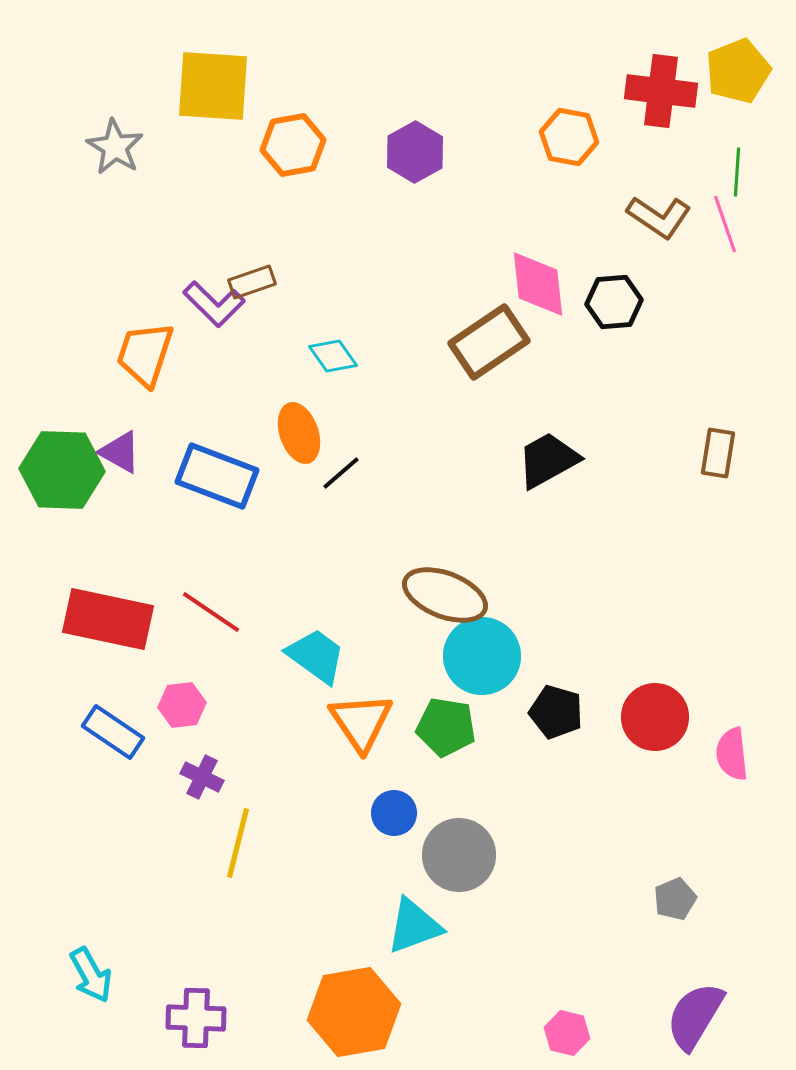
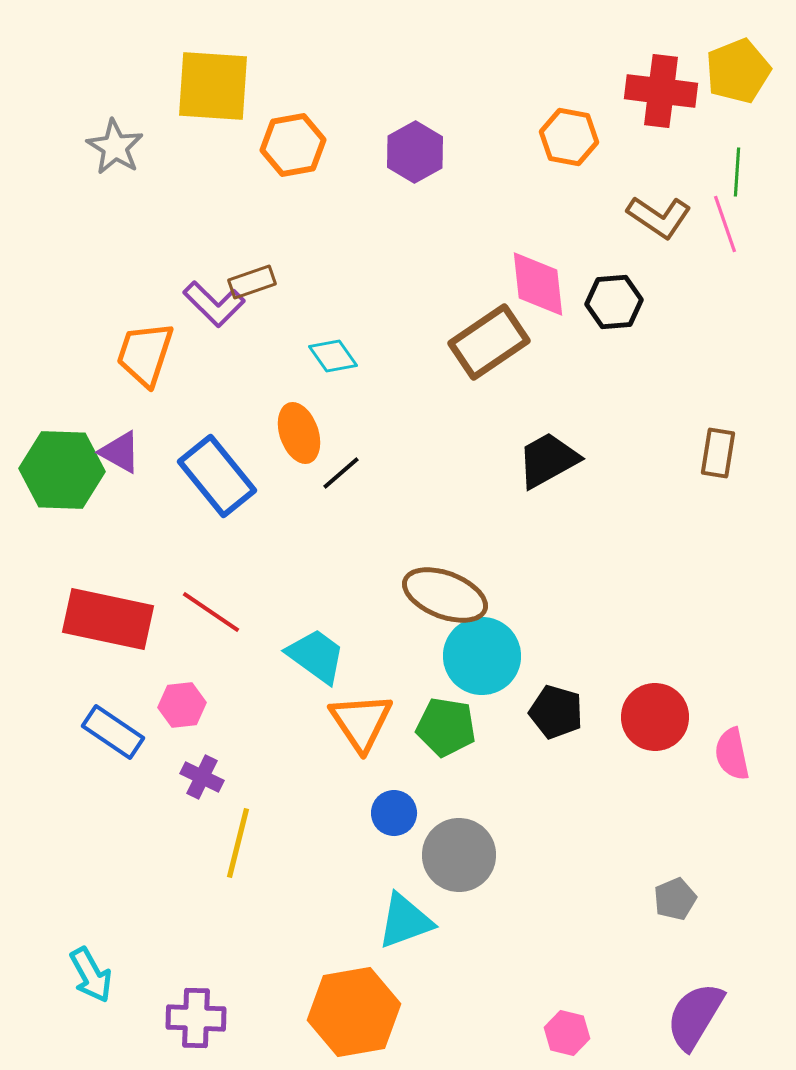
blue rectangle at (217, 476): rotated 30 degrees clockwise
pink semicircle at (732, 754): rotated 6 degrees counterclockwise
cyan triangle at (414, 926): moved 9 px left, 5 px up
